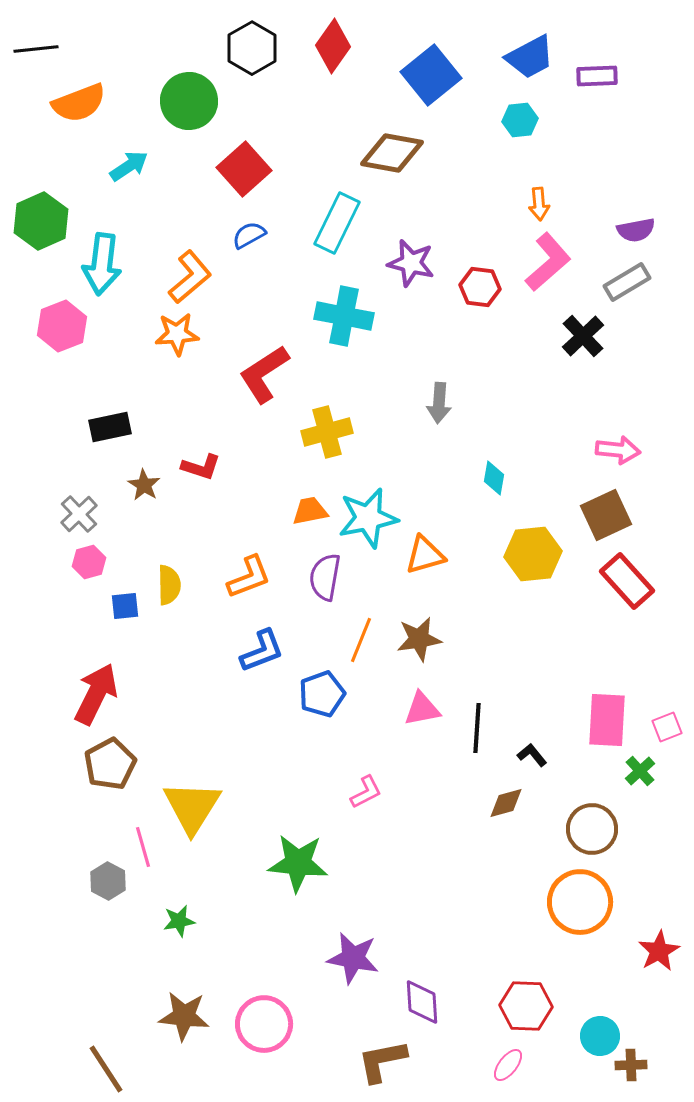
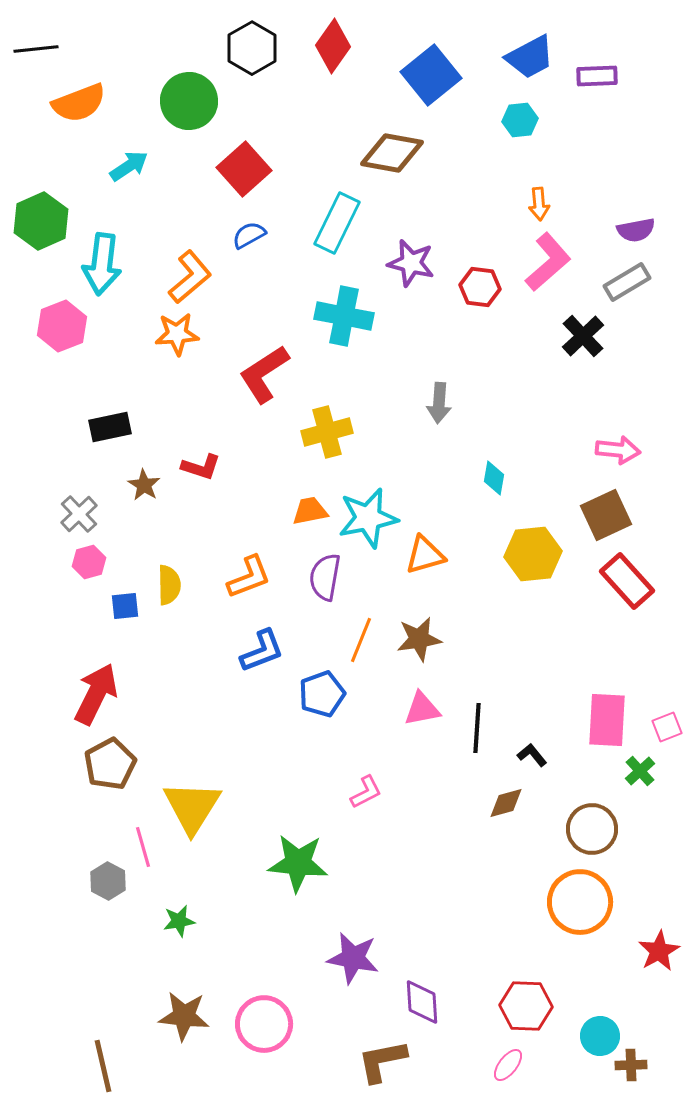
brown line at (106, 1069): moved 3 px left, 3 px up; rotated 20 degrees clockwise
